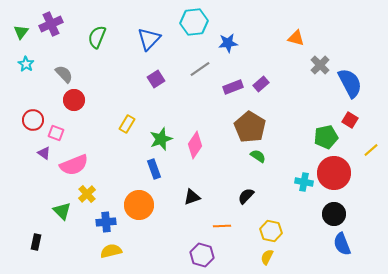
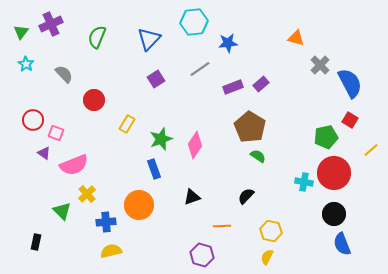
red circle at (74, 100): moved 20 px right
